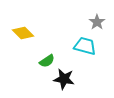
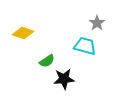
gray star: moved 1 px down
yellow diamond: rotated 25 degrees counterclockwise
black star: rotated 15 degrees counterclockwise
